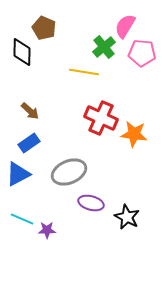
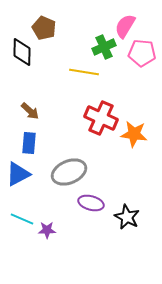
green cross: rotated 15 degrees clockwise
blue rectangle: rotated 50 degrees counterclockwise
